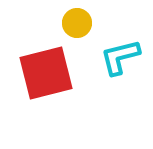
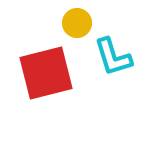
cyan L-shape: moved 7 px left; rotated 93 degrees counterclockwise
